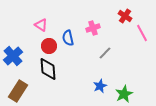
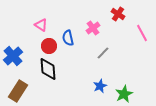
red cross: moved 7 px left, 2 px up
pink cross: rotated 16 degrees counterclockwise
gray line: moved 2 px left
